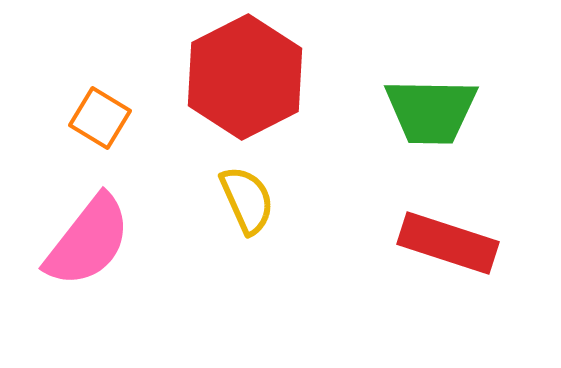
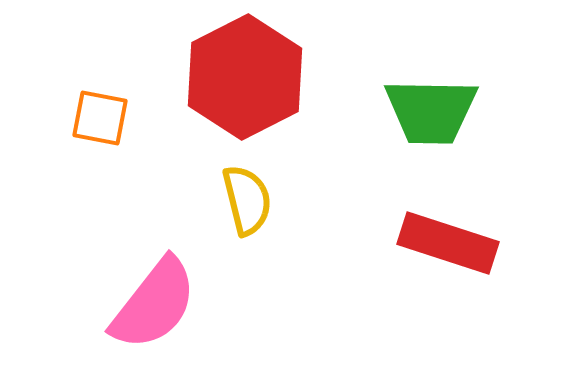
orange square: rotated 20 degrees counterclockwise
yellow semicircle: rotated 10 degrees clockwise
pink semicircle: moved 66 px right, 63 px down
